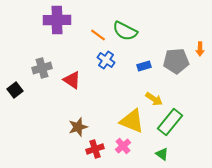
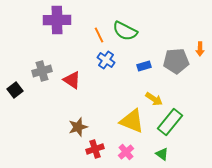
orange line: moved 1 px right; rotated 28 degrees clockwise
gray cross: moved 3 px down
pink cross: moved 3 px right, 6 px down
